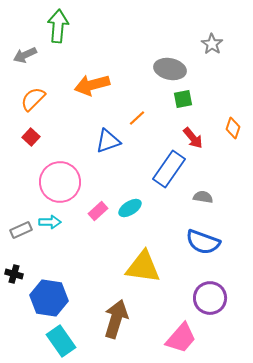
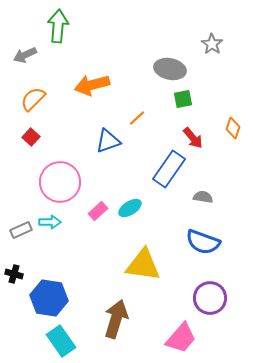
yellow triangle: moved 2 px up
